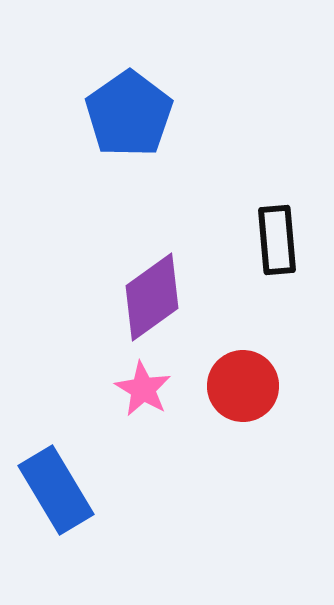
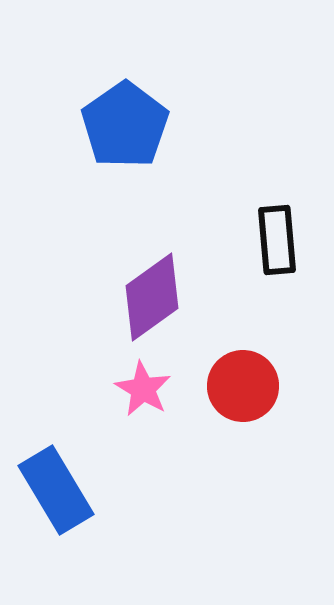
blue pentagon: moved 4 px left, 11 px down
